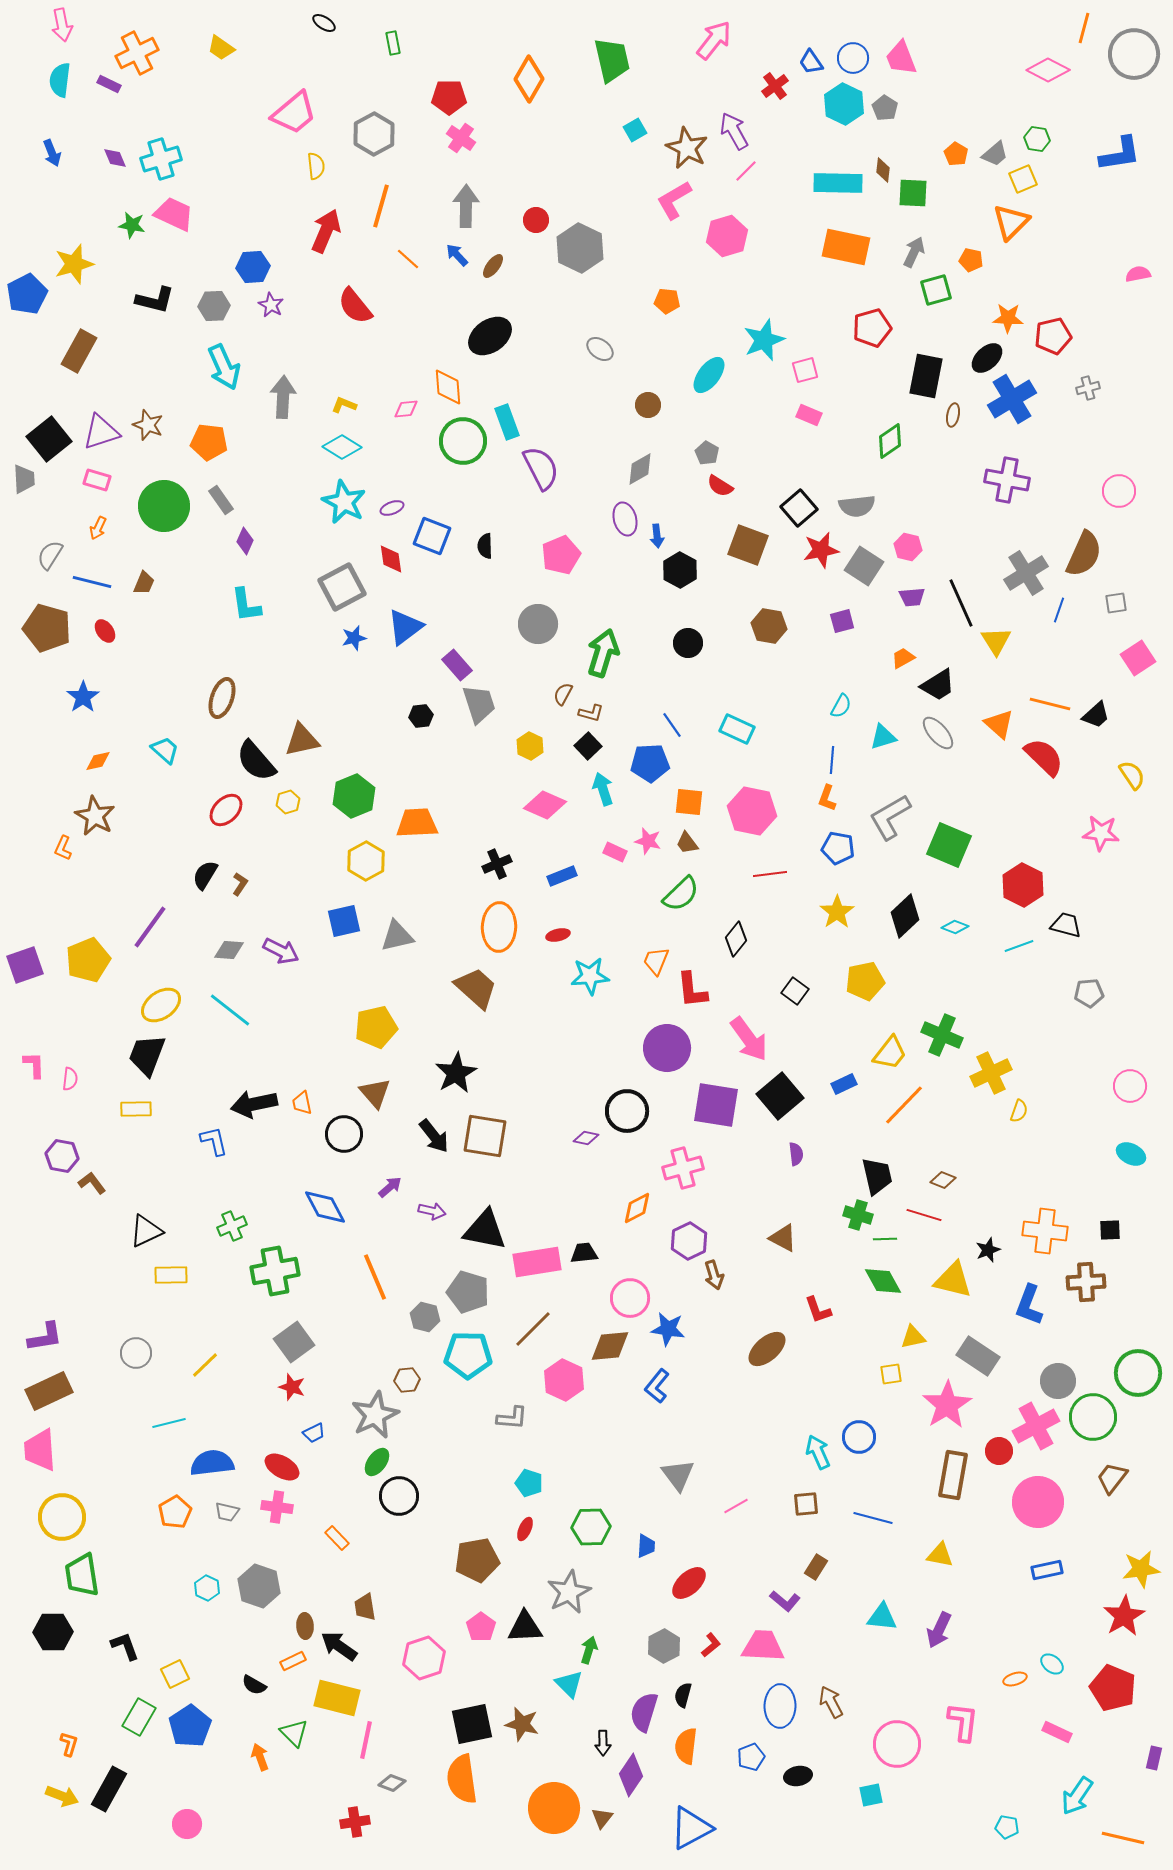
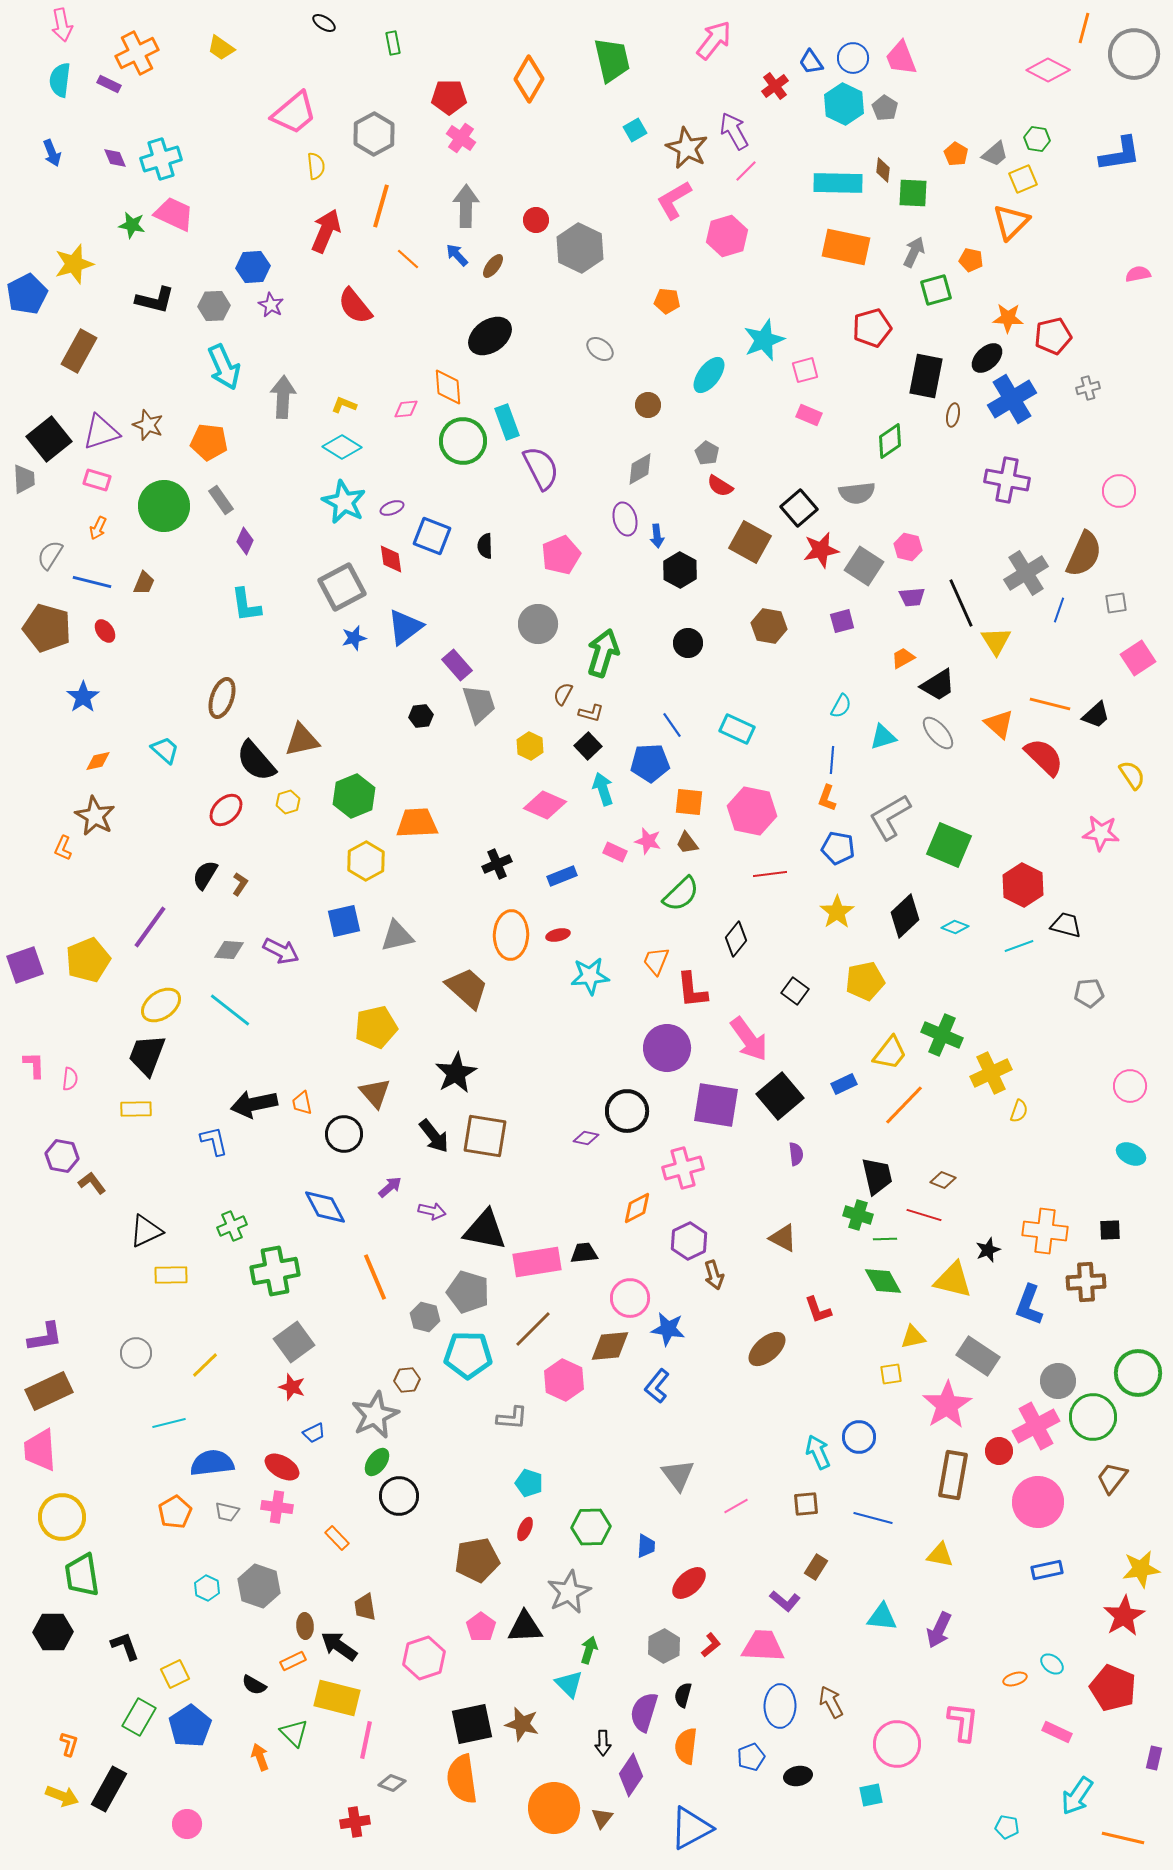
gray semicircle at (857, 506): moved 13 px up
brown square at (748, 545): moved 2 px right, 3 px up; rotated 9 degrees clockwise
orange ellipse at (499, 927): moved 12 px right, 8 px down
brown trapezoid at (476, 988): moved 9 px left
